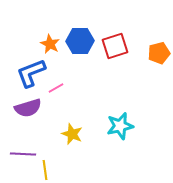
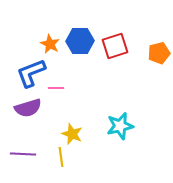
pink line: rotated 28 degrees clockwise
yellow line: moved 16 px right, 13 px up
